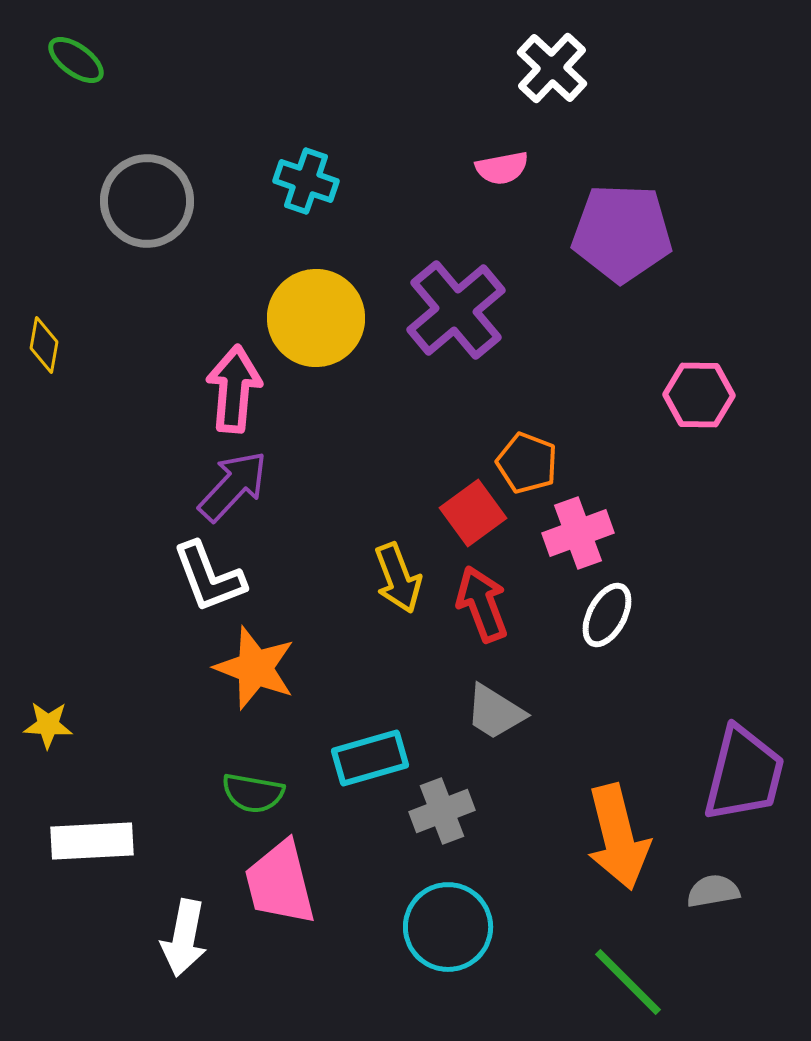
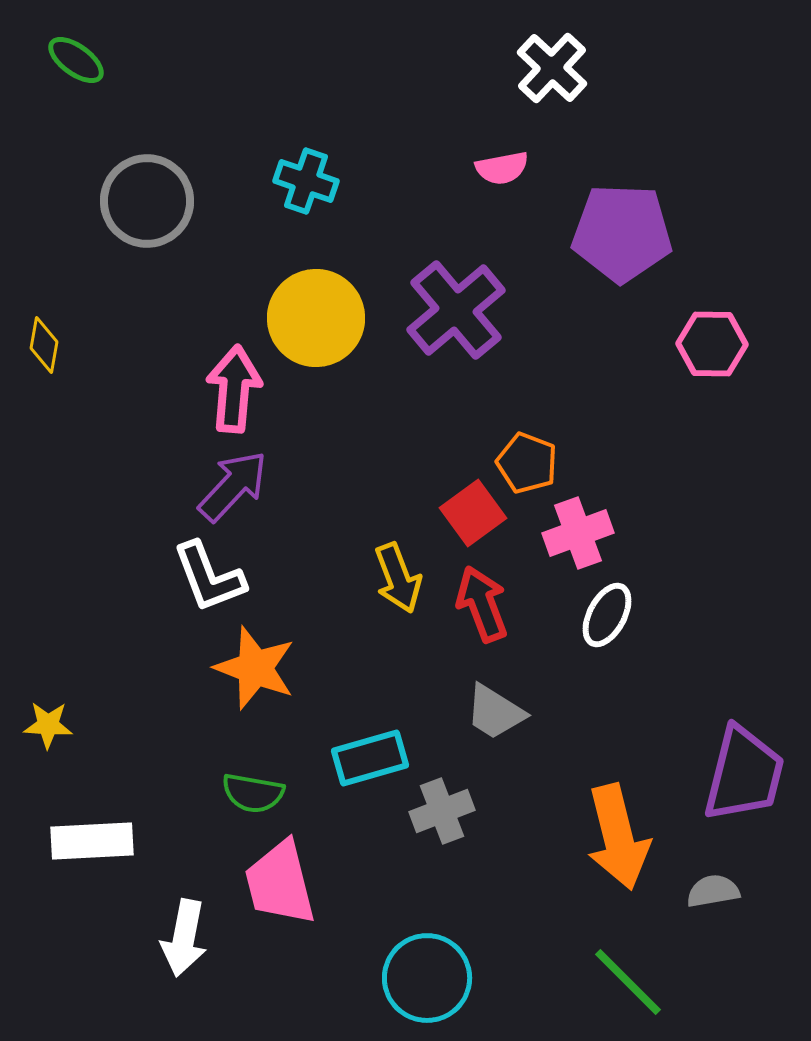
pink hexagon: moved 13 px right, 51 px up
cyan circle: moved 21 px left, 51 px down
